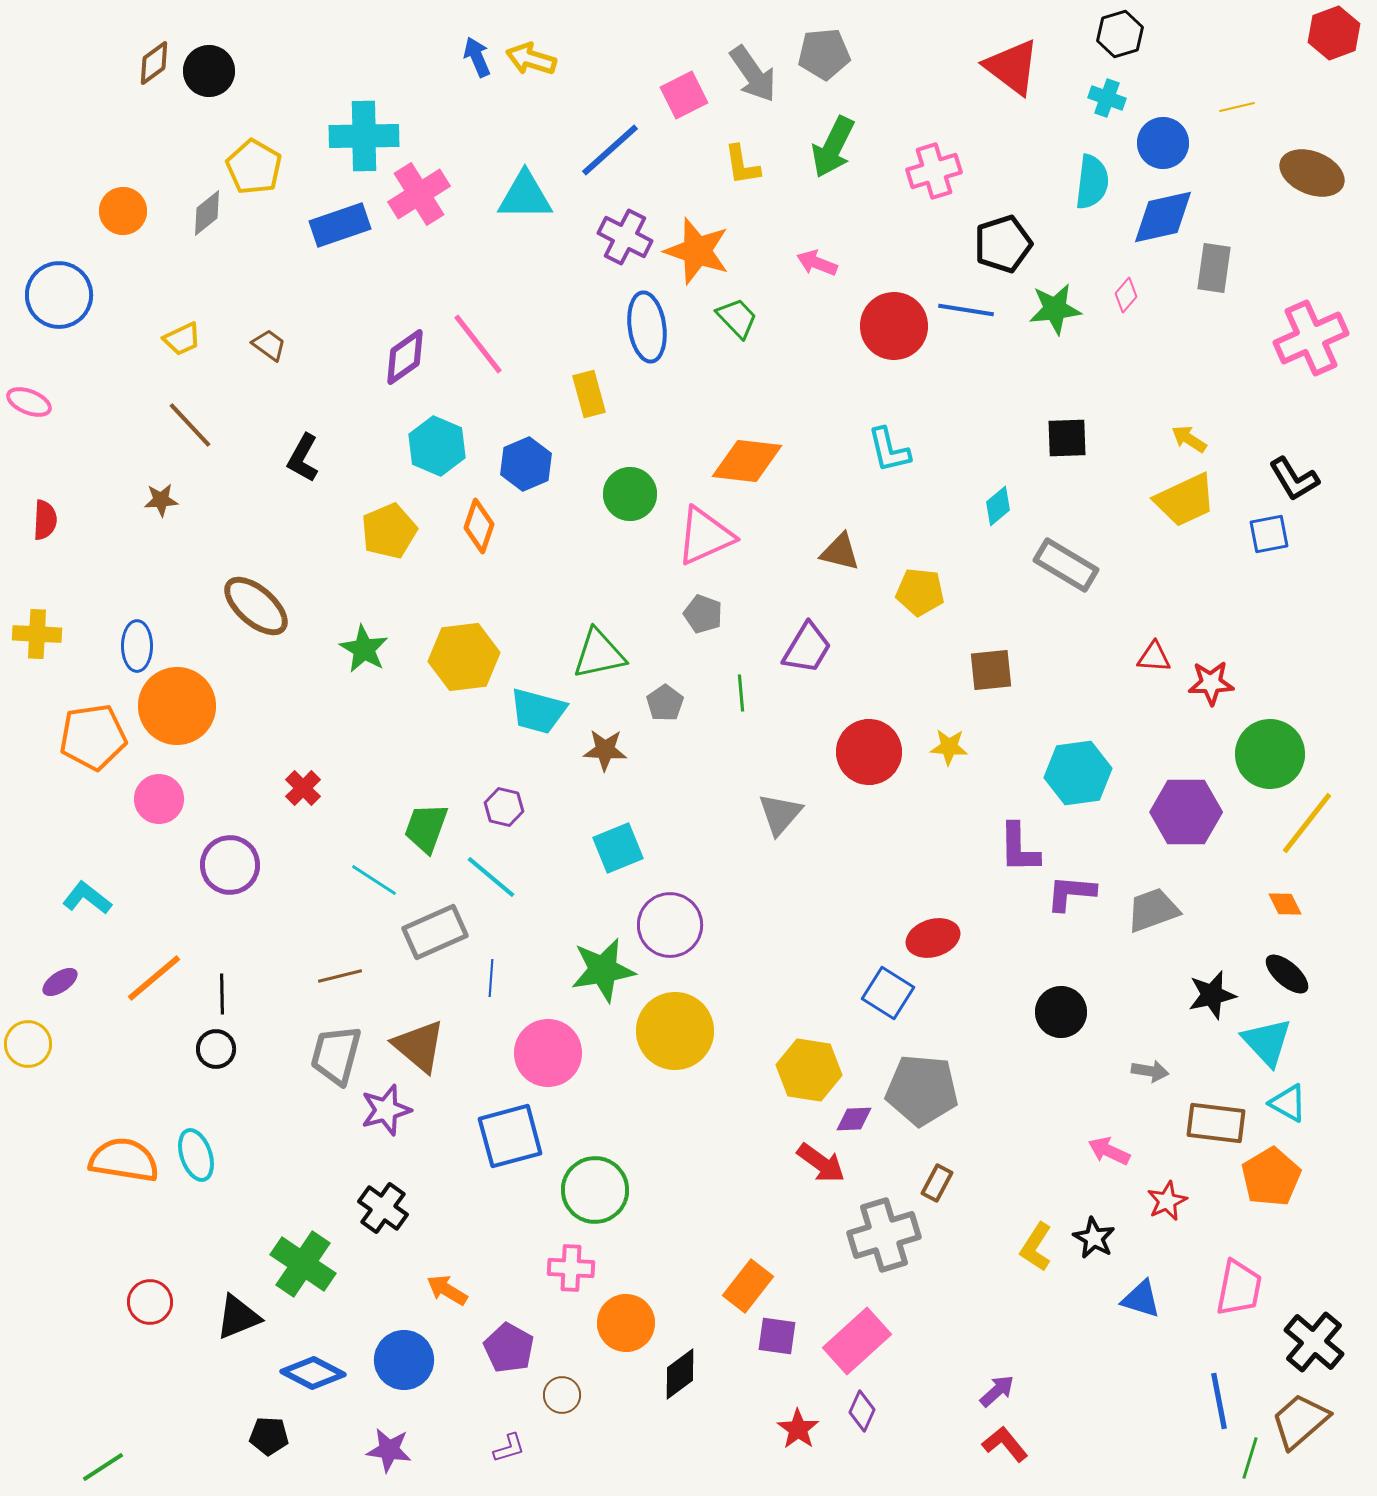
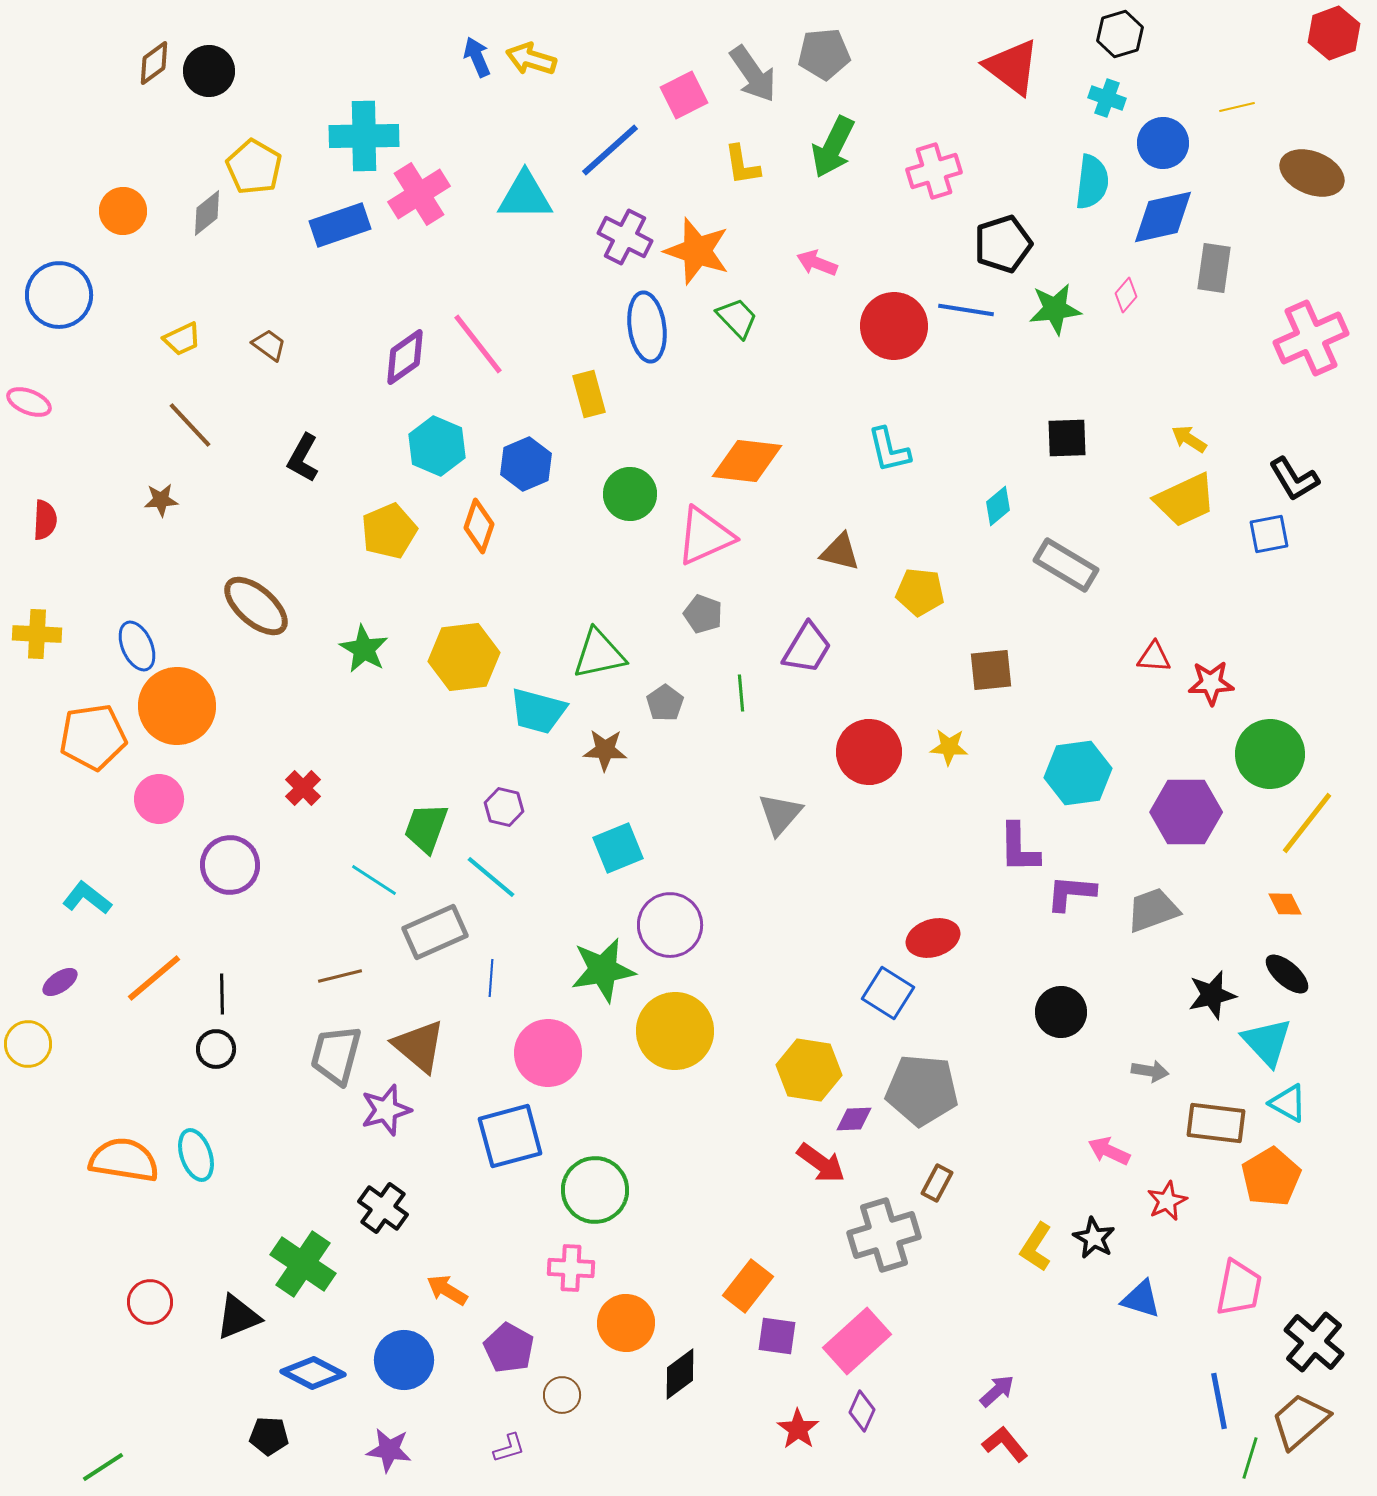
blue ellipse at (137, 646): rotated 24 degrees counterclockwise
